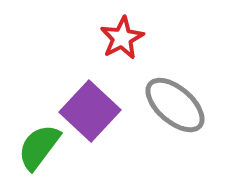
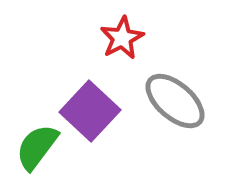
gray ellipse: moved 4 px up
green semicircle: moved 2 px left
